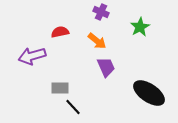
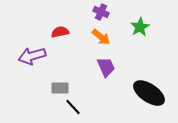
orange arrow: moved 4 px right, 4 px up
